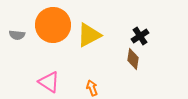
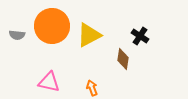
orange circle: moved 1 px left, 1 px down
black cross: rotated 24 degrees counterclockwise
brown diamond: moved 10 px left
pink triangle: rotated 20 degrees counterclockwise
